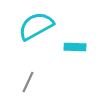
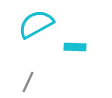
cyan semicircle: moved 2 px up
